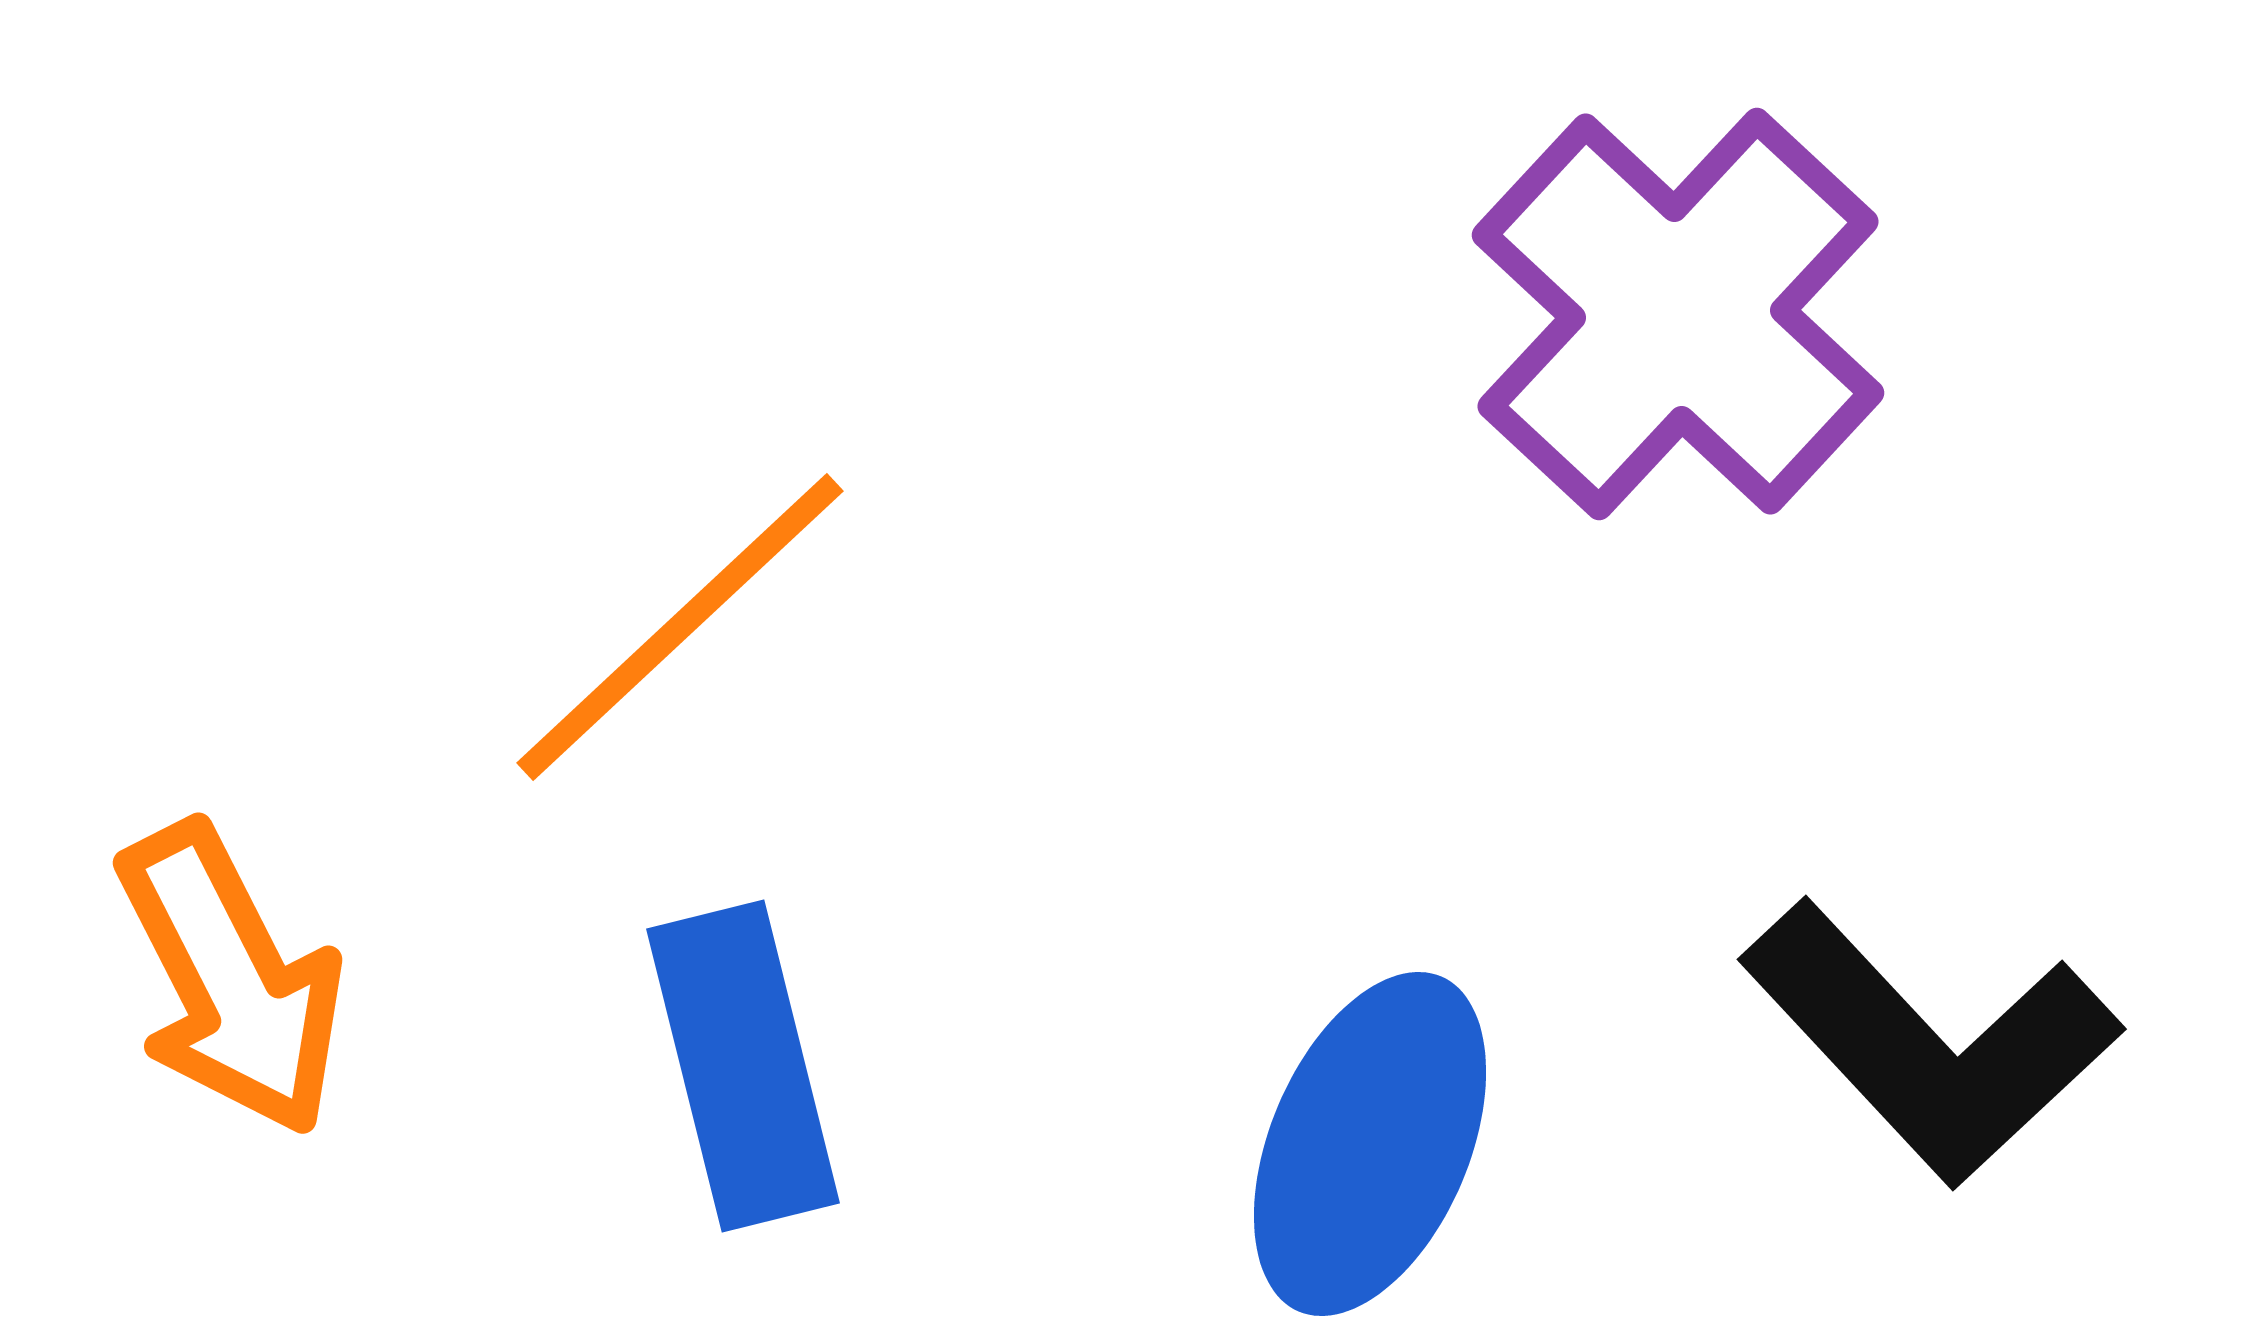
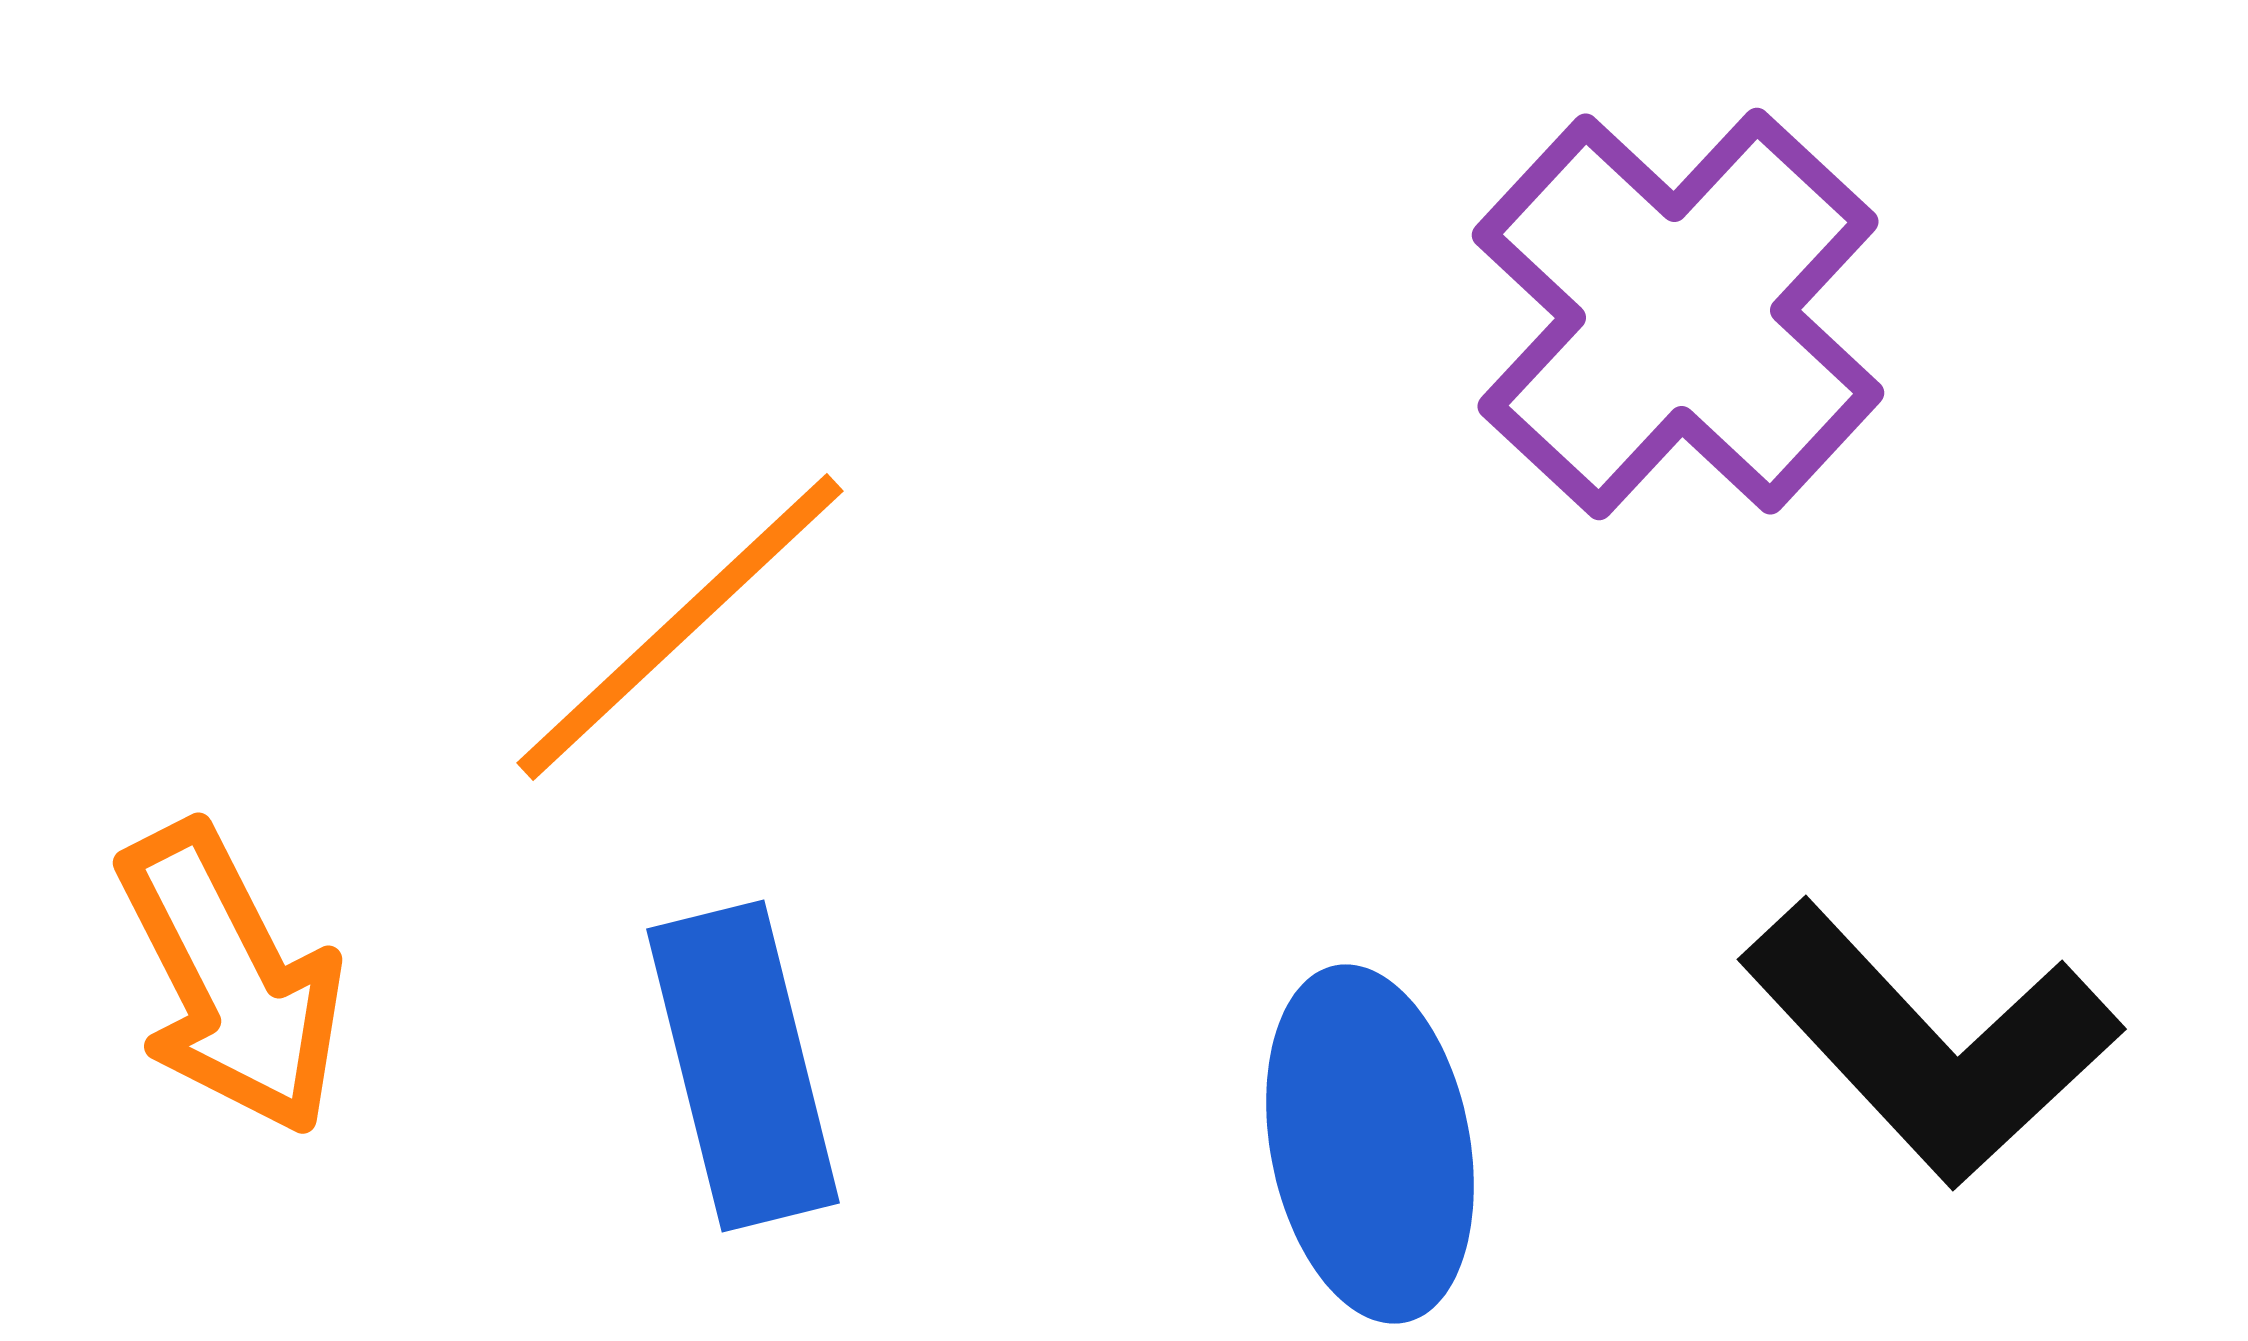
blue ellipse: rotated 34 degrees counterclockwise
